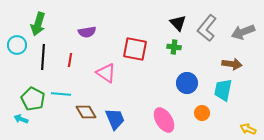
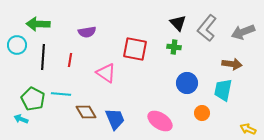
green arrow: rotated 75 degrees clockwise
pink ellipse: moved 4 px left, 1 px down; rotated 25 degrees counterclockwise
